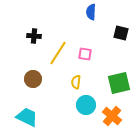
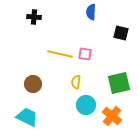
black cross: moved 19 px up
yellow line: moved 2 px right, 1 px down; rotated 70 degrees clockwise
brown circle: moved 5 px down
